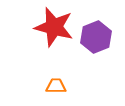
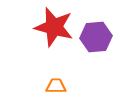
purple hexagon: rotated 16 degrees clockwise
